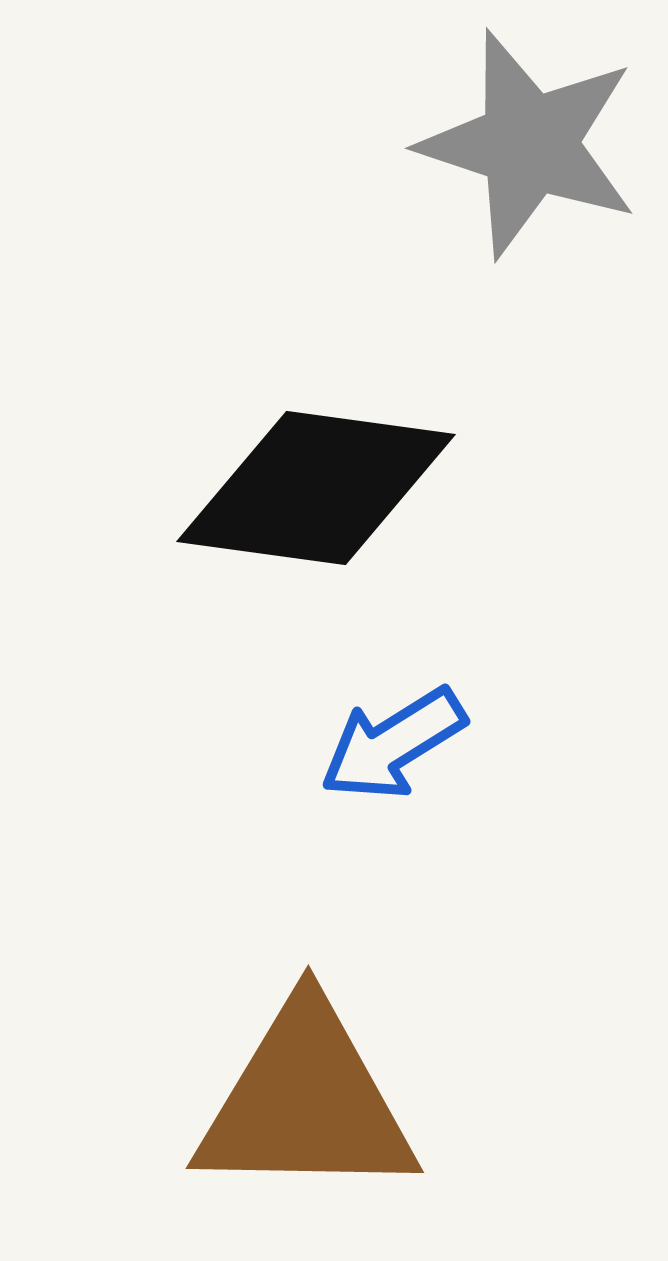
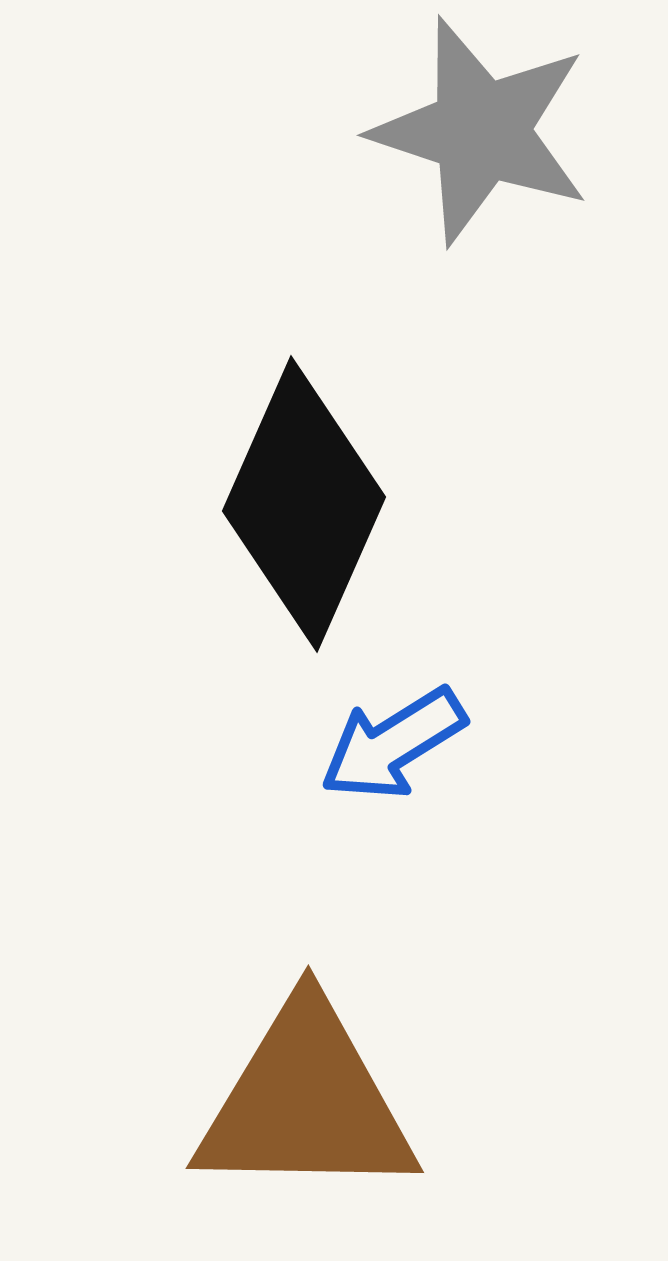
gray star: moved 48 px left, 13 px up
black diamond: moved 12 px left, 16 px down; rotated 74 degrees counterclockwise
